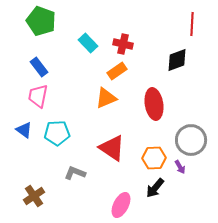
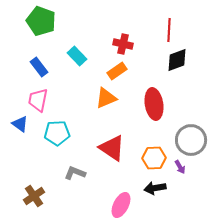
red line: moved 23 px left, 6 px down
cyan rectangle: moved 11 px left, 13 px down
pink trapezoid: moved 4 px down
blue triangle: moved 4 px left, 6 px up
black arrow: rotated 40 degrees clockwise
